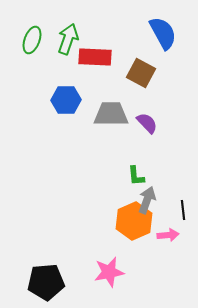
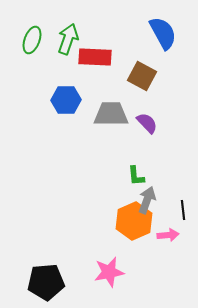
brown square: moved 1 px right, 3 px down
